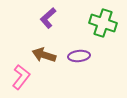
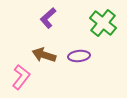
green cross: rotated 20 degrees clockwise
